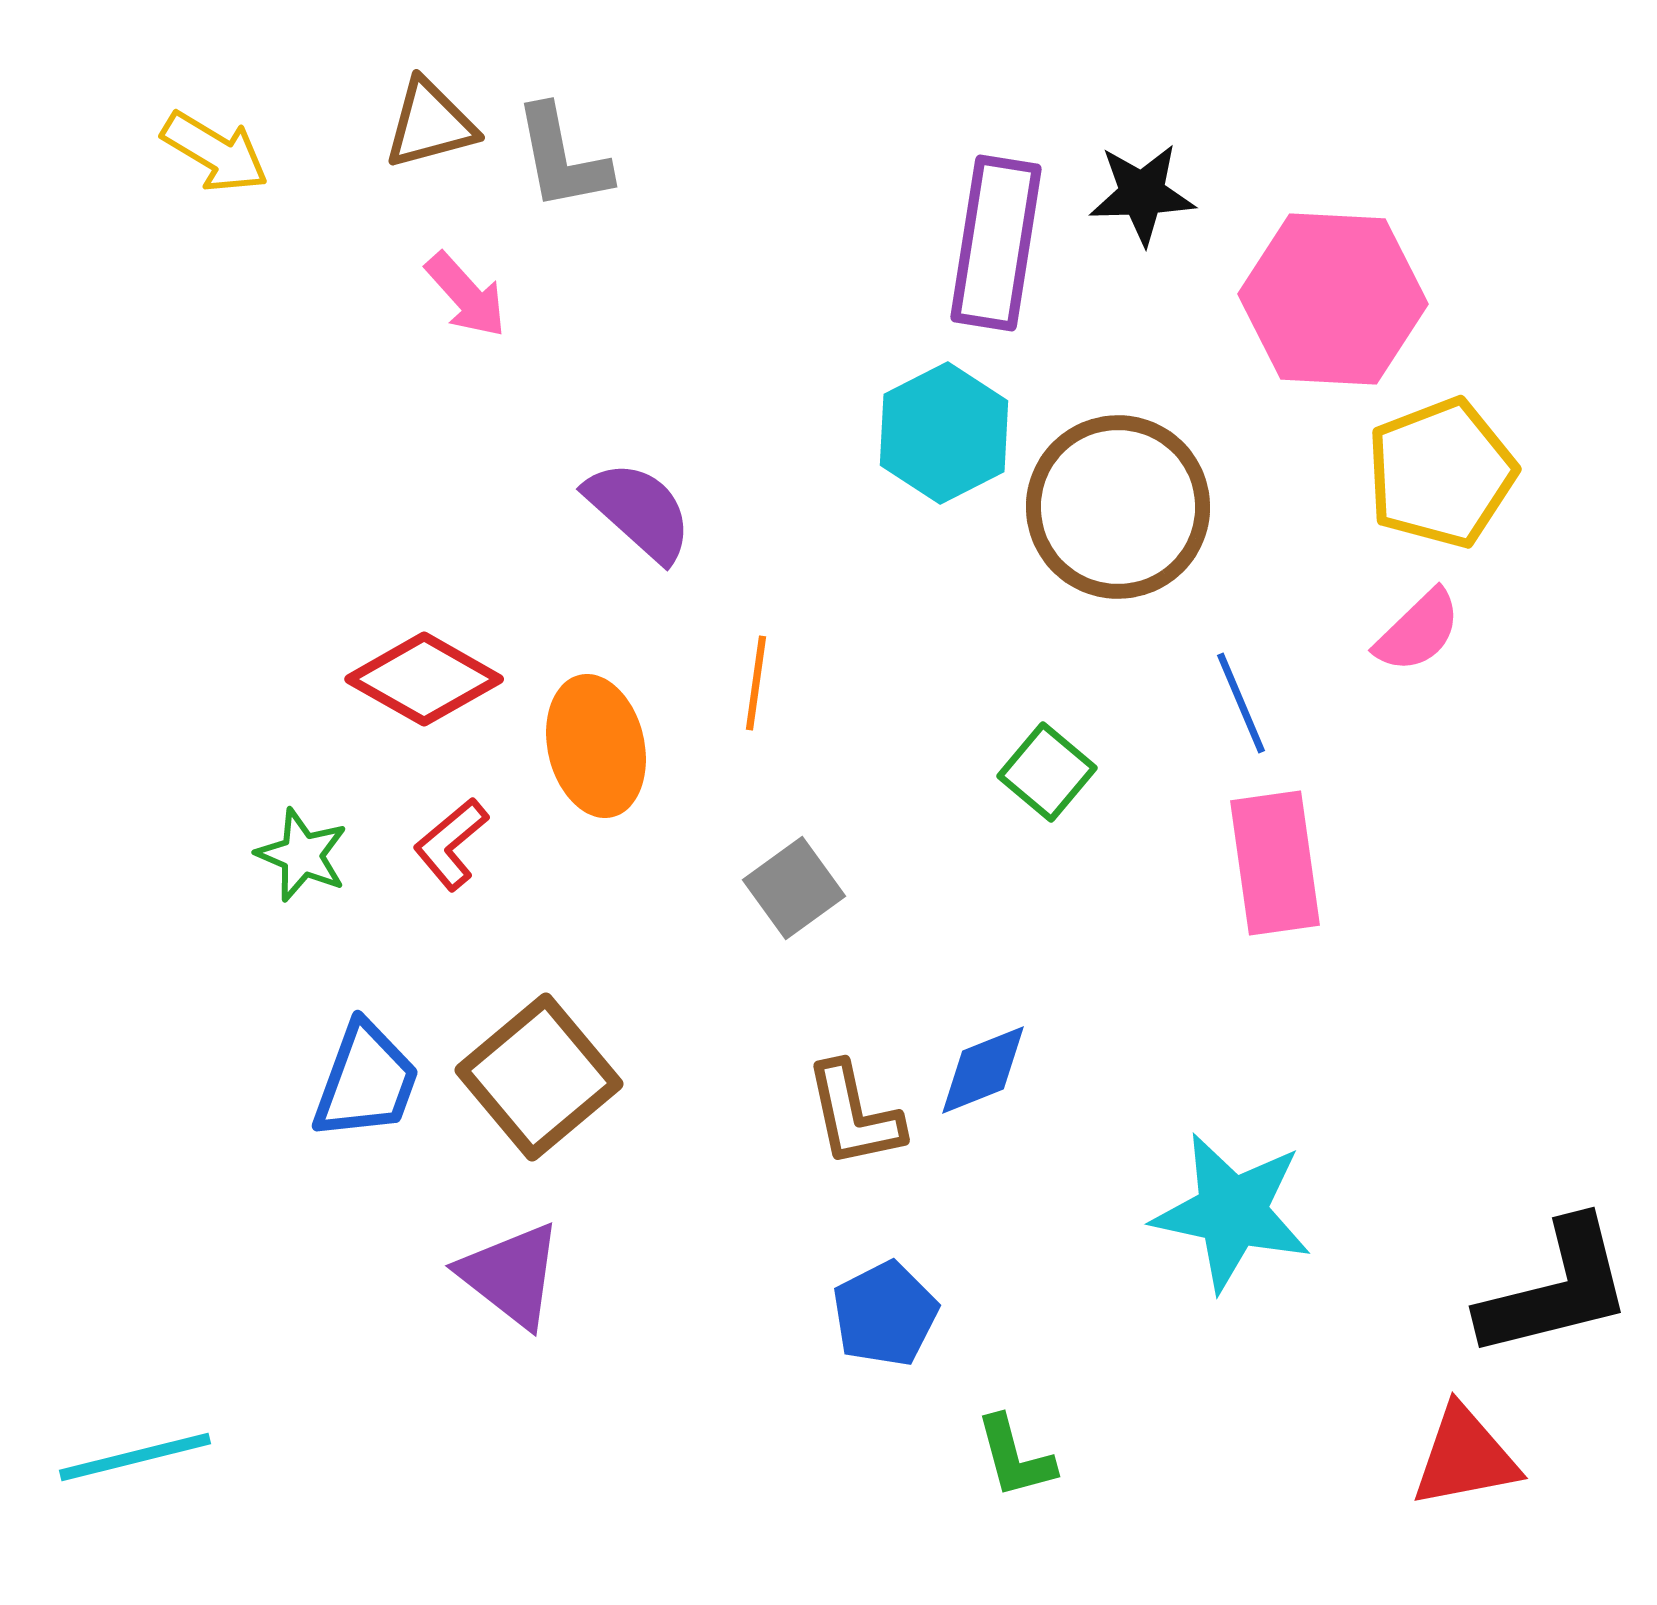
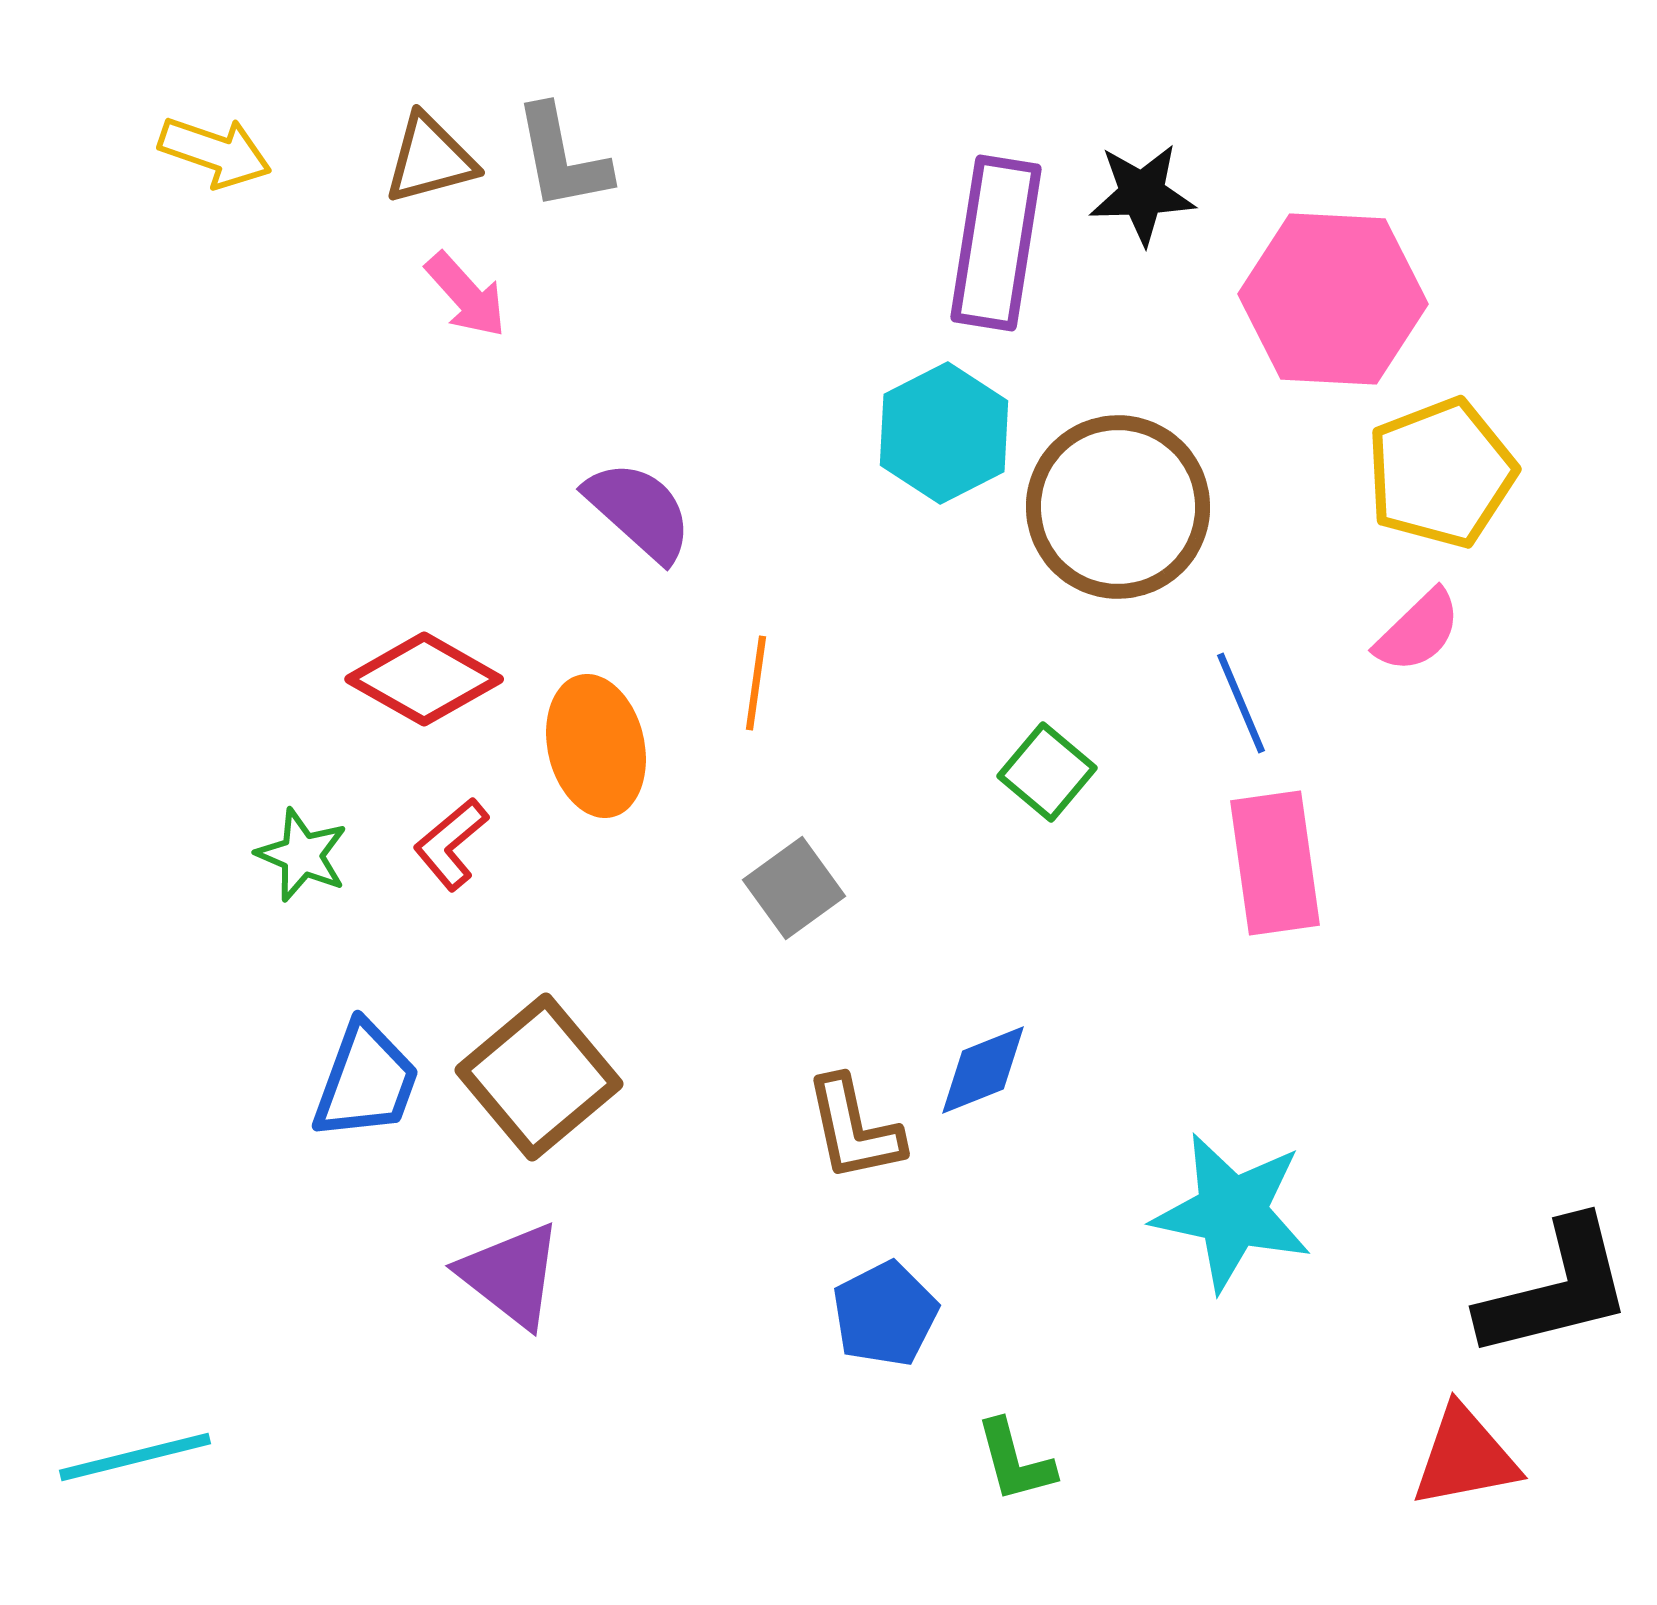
brown triangle: moved 35 px down
yellow arrow: rotated 12 degrees counterclockwise
brown L-shape: moved 14 px down
green L-shape: moved 4 px down
